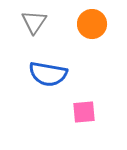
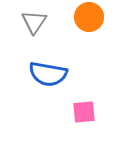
orange circle: moved 3 px left, 7 px up
